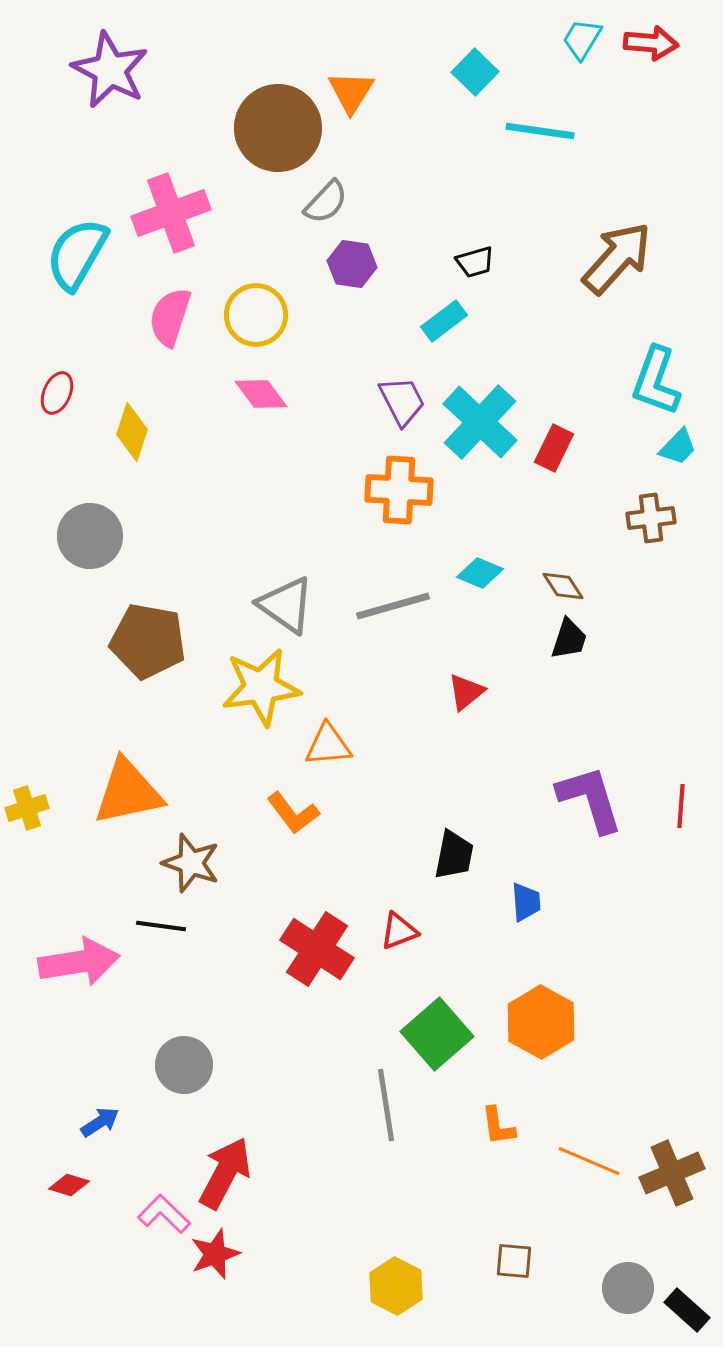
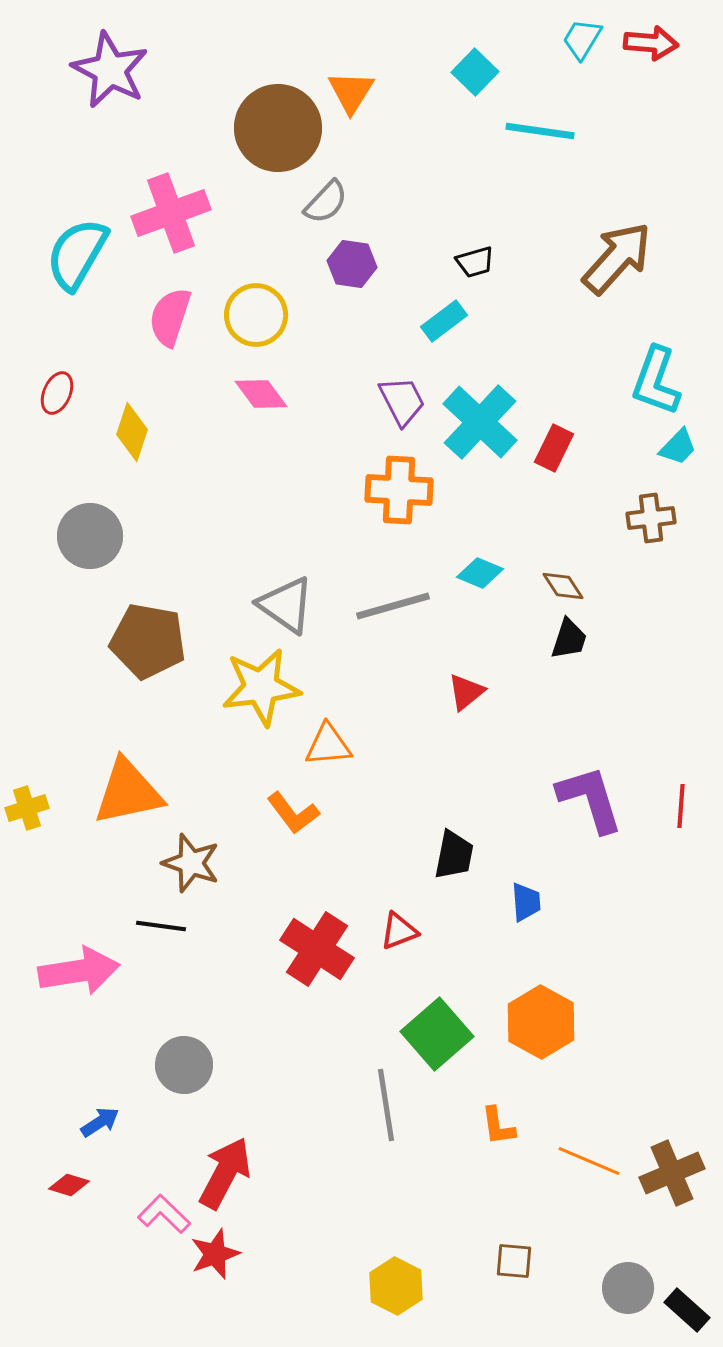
pink arrow at (79, 962): moved 9 px down
